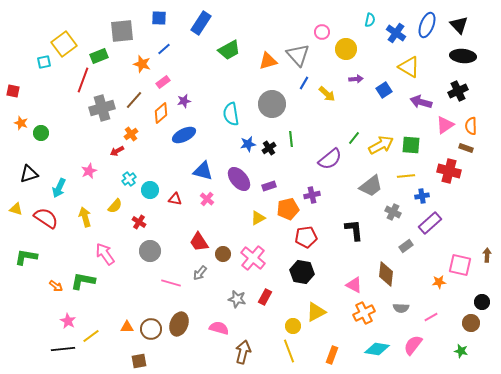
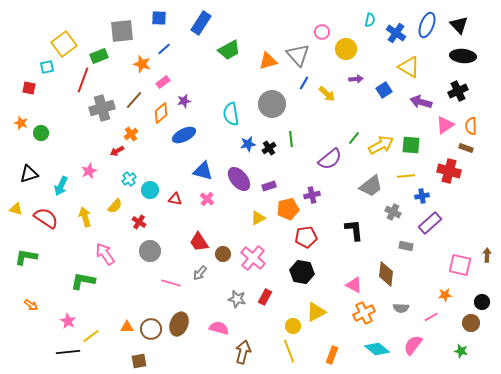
cyan square at (44, 62): moved 3 px right, 5 px down
red square at (13, 91): moved 16 px right, 3 px up
cyan arrow at (59, 188): moved 2 px right, 2 px up
gray rectangle at (406, 246): rotated 48 degrees clockwise
orange star at (439, 282): moved 6 px right, 13 px down
orange arrow at (56, 286): moved 25 px left, 19 px down
black line at (63, 349): moved 5 px right, 3 px down
cyan diamond at (377, 349): rotated 30 degrees clockwise
